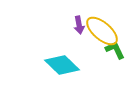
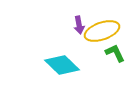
yellow ellipse: rotated 60 degrees counterclockwise
green L-shape: moved 3 px down
